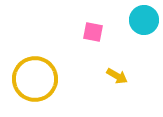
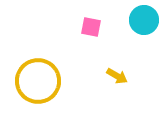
pink square: moved 2 px left, 5 px up
yellow circle: moved 3 px right, 2 px down
